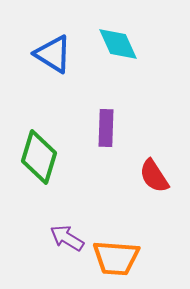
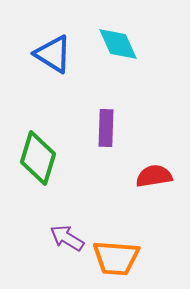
green diamond: moved 1 px left, 1 px down
red semicircle: rotated 114 degrees clockwise
